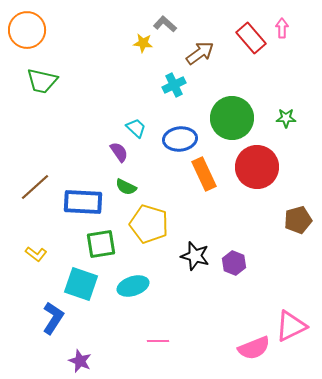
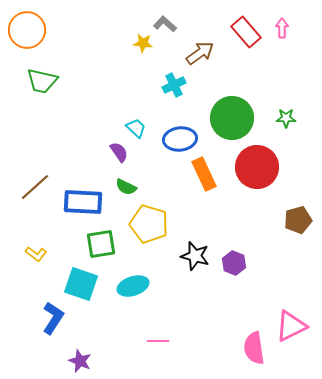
red rectangle: moved 5 px left, 6 px up
pink semicircle: rotated 104 degrees clockwise
